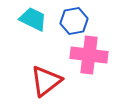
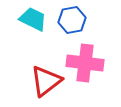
blue hexagon: moved 2 px left, 1 px up
pink cross: moved 4 px left, 8 px down
